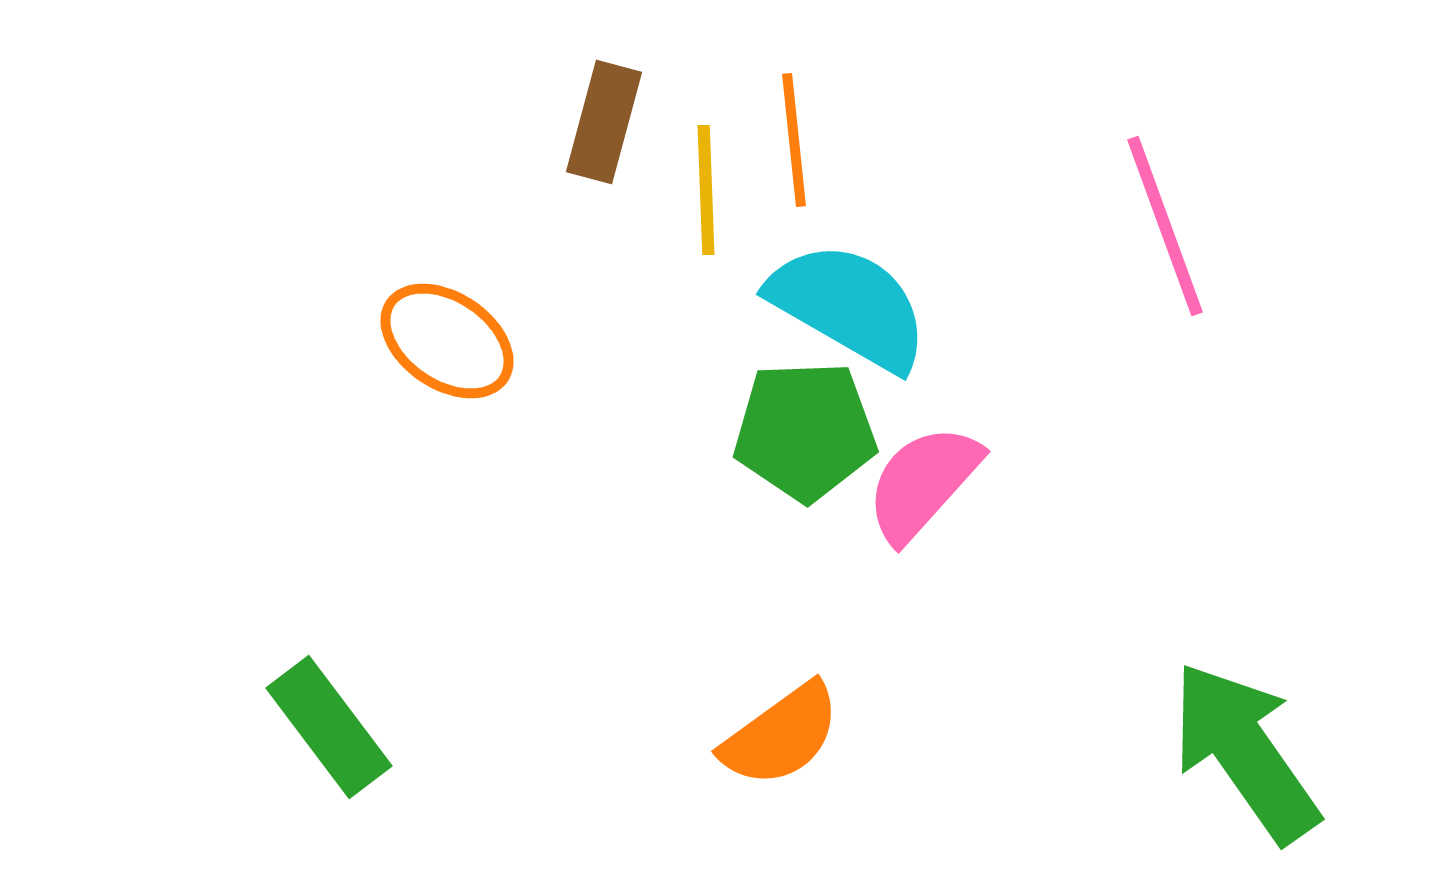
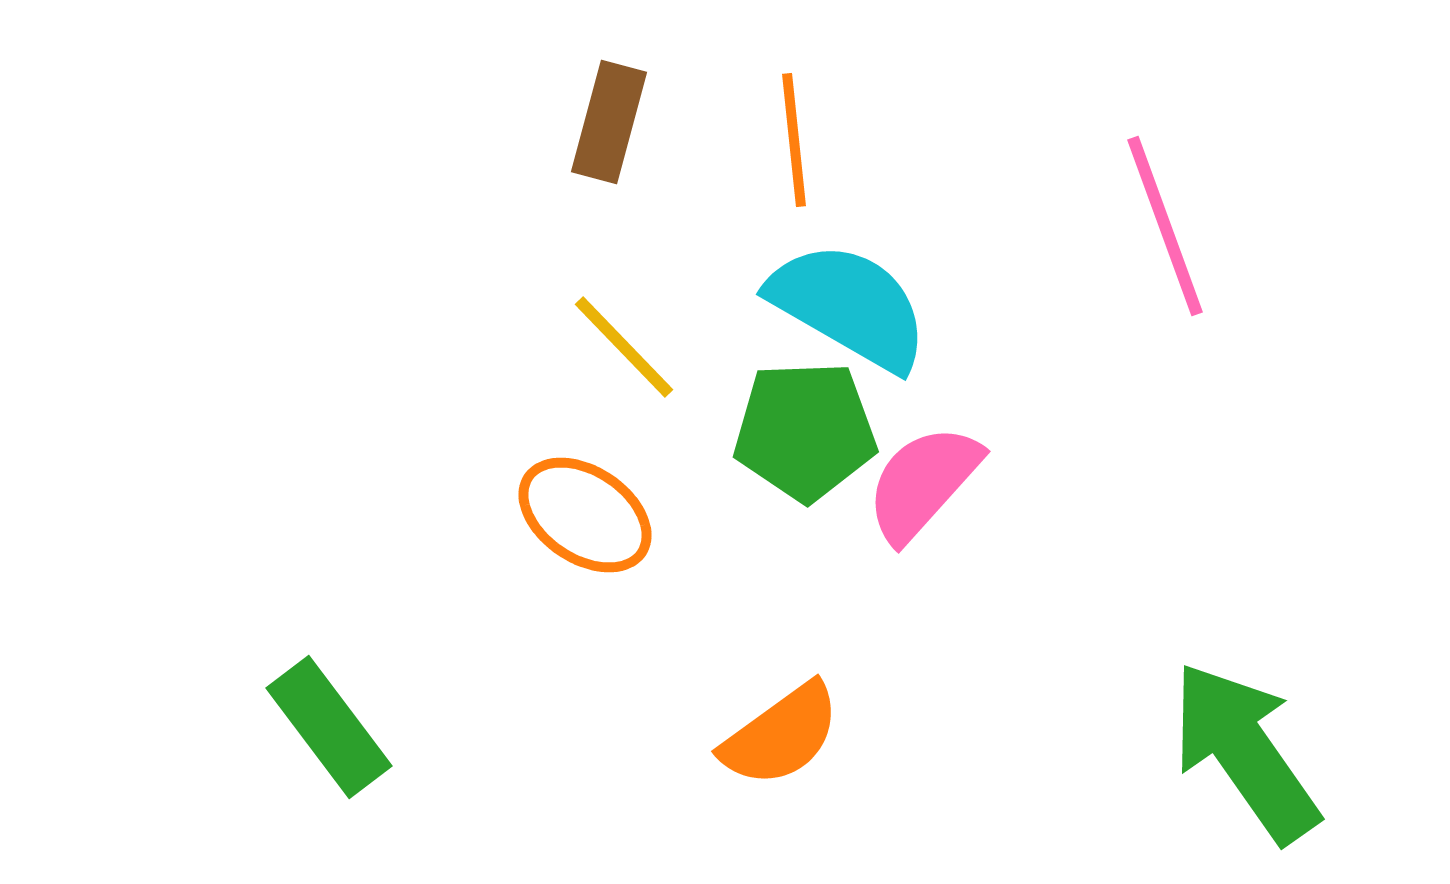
brown rectangle: moved 5 px right
yellow line: moved 82 px left, 157 px down; rotated 42 degrees counterclockwise
orange ellipse: moved 138 px right, 174 px down
